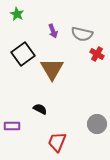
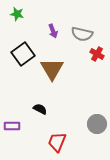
green star: rotated 16 degrees counterclockwise
